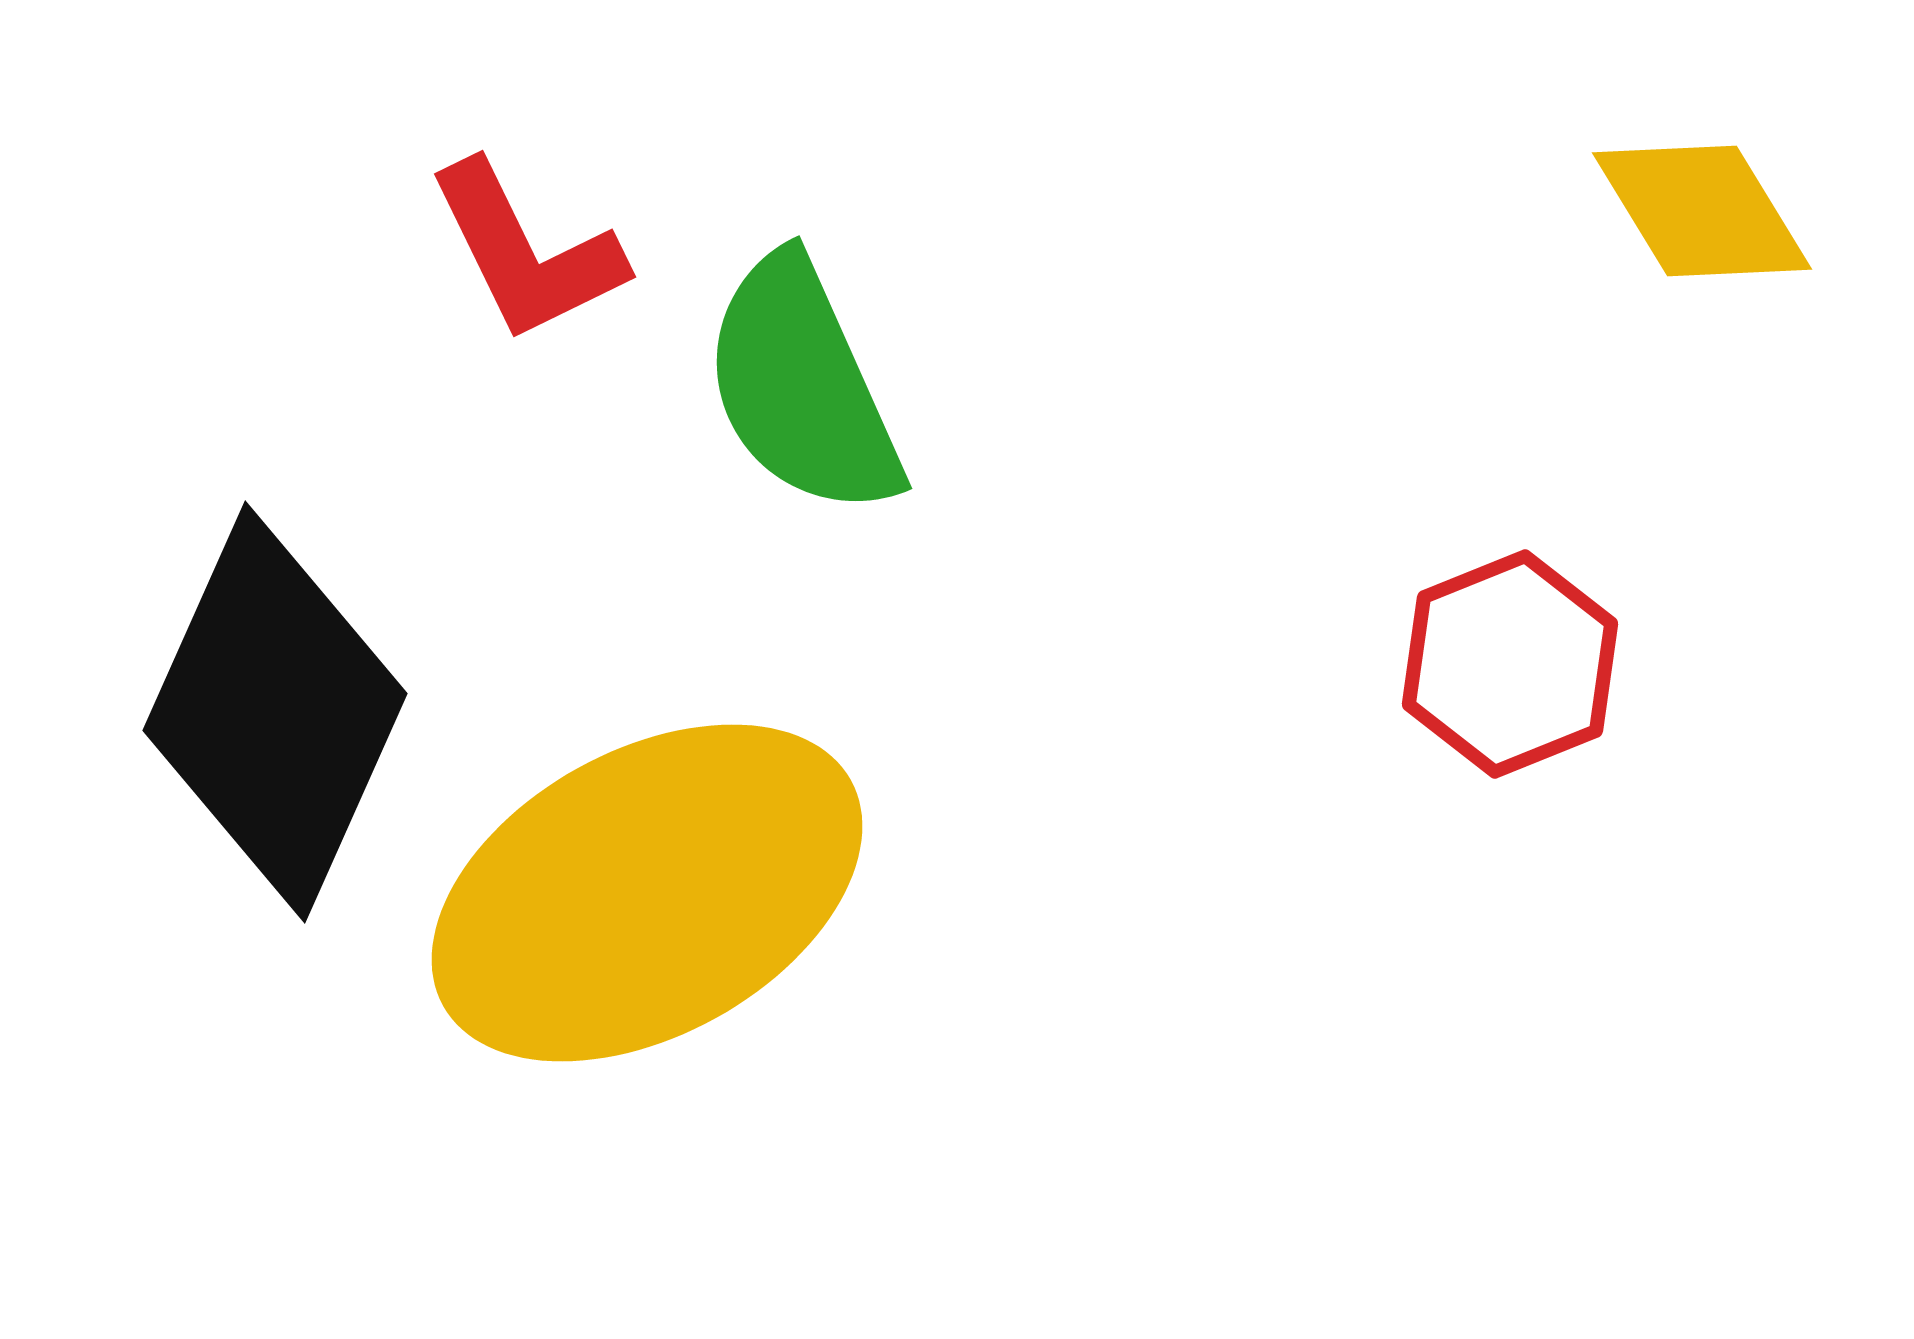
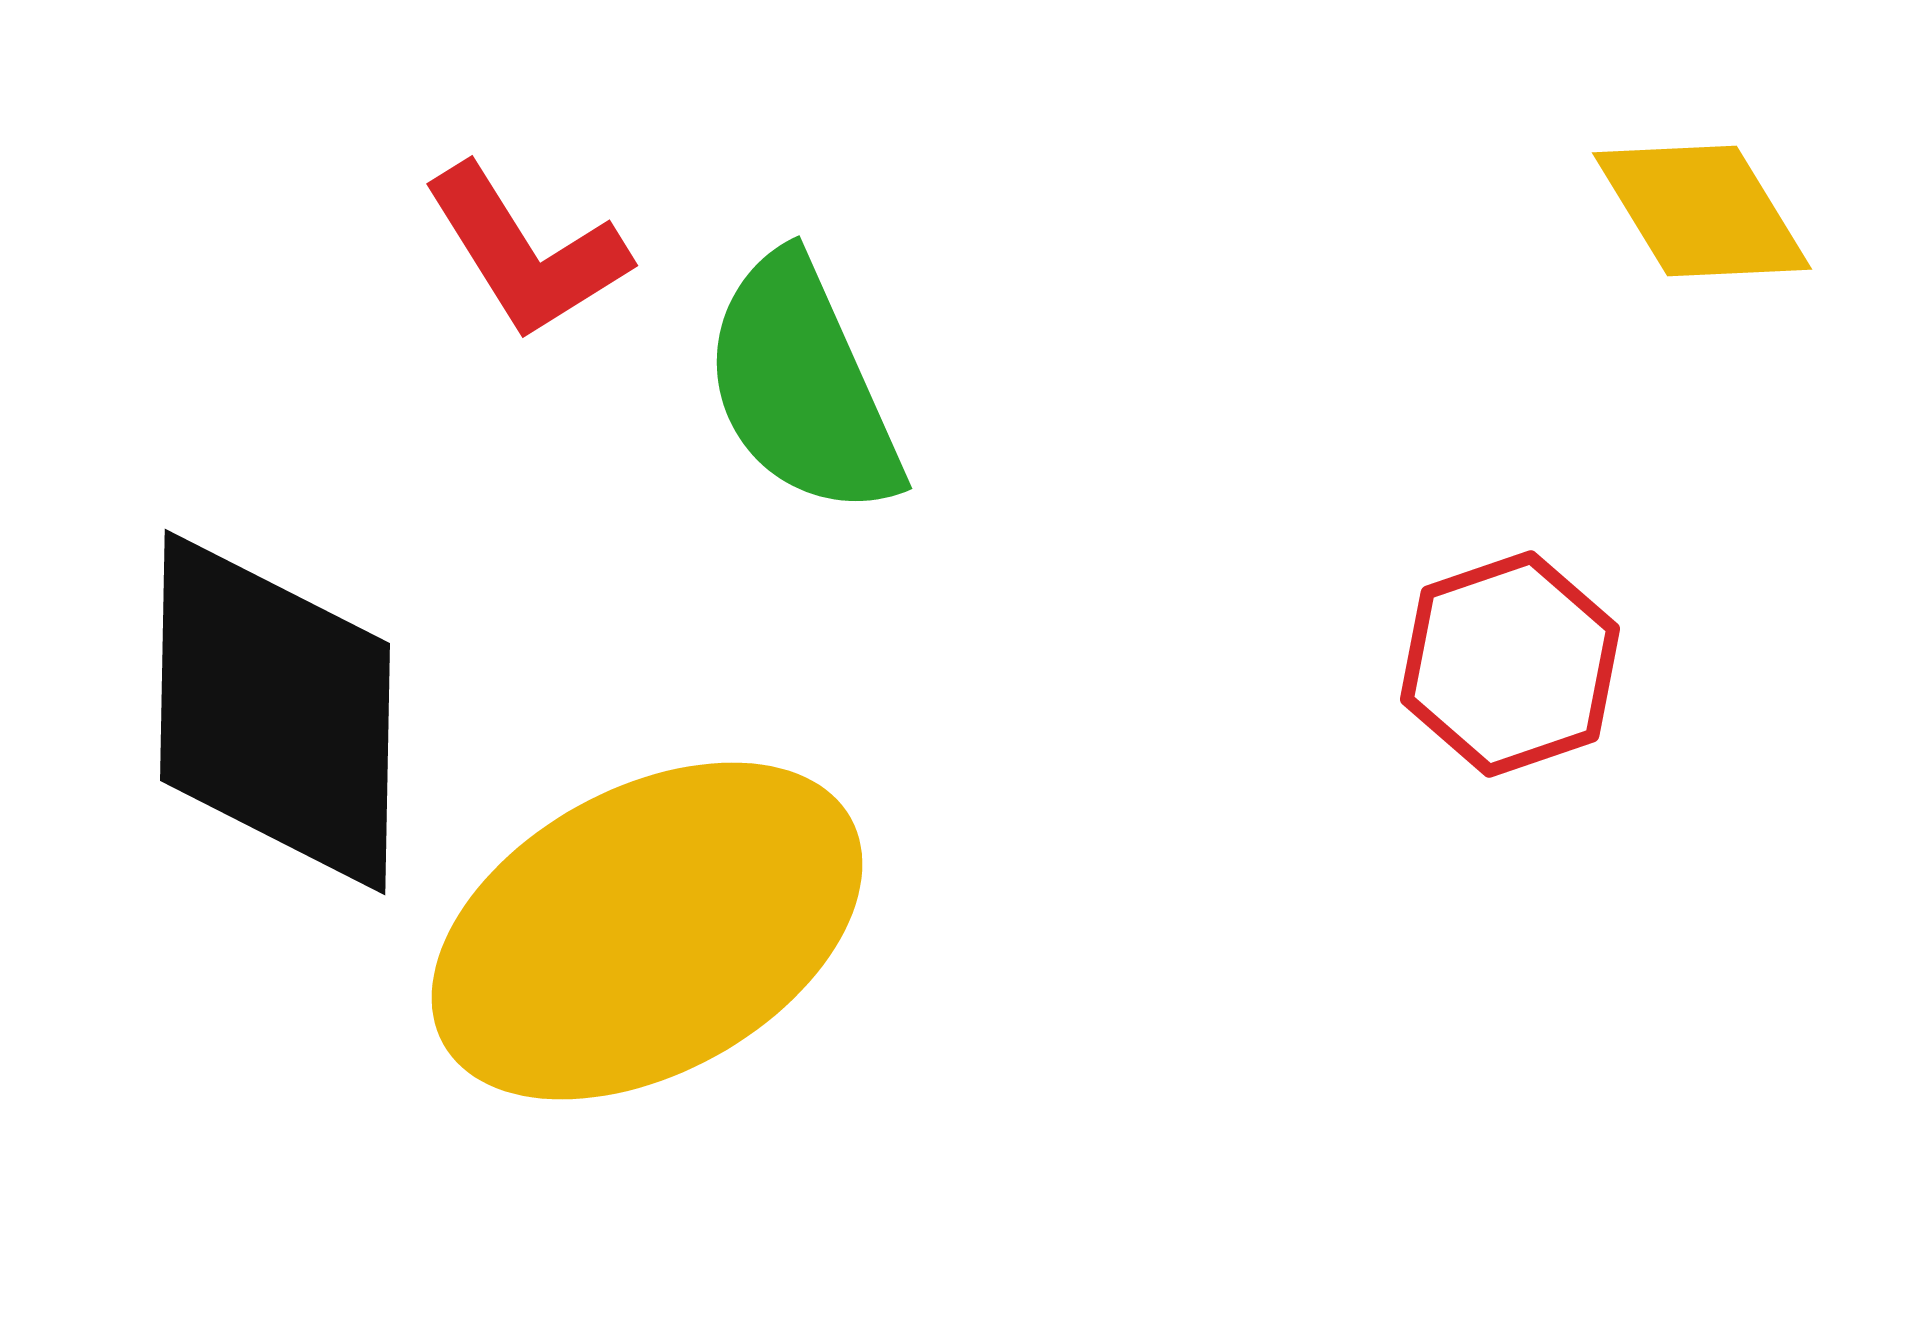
red L-shape: rotated 6 degrees counterclockwise
red hexagon: rotated 3 degrees clockwise
black diamond: rotated 23 degrees counterclockwise
yellow ellipse: moved 38 px down
